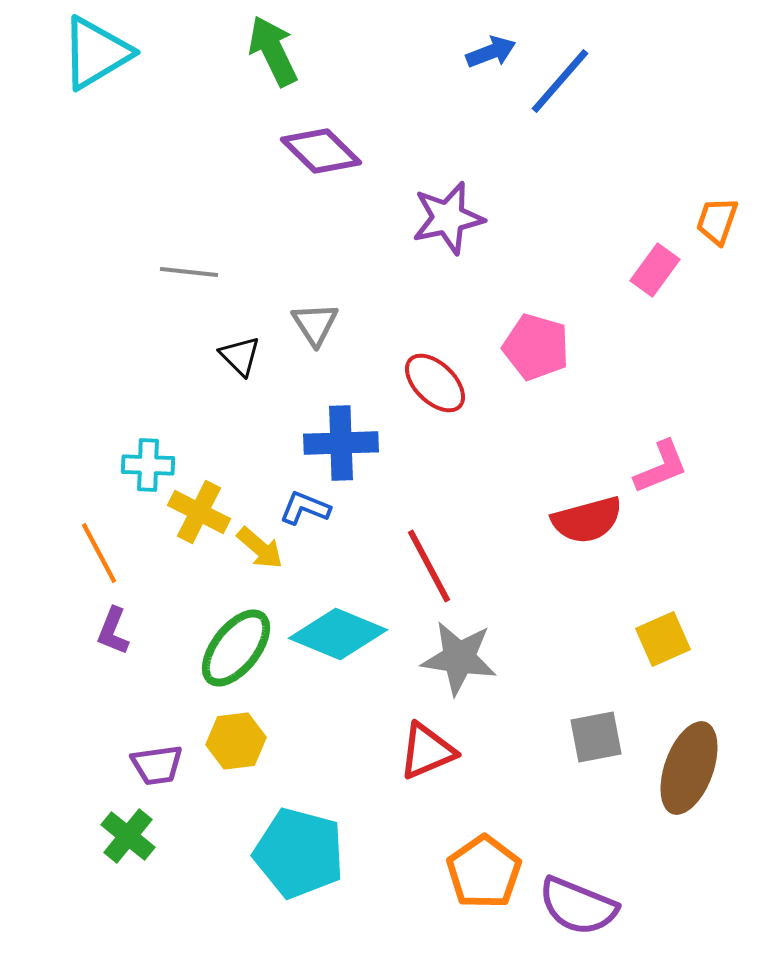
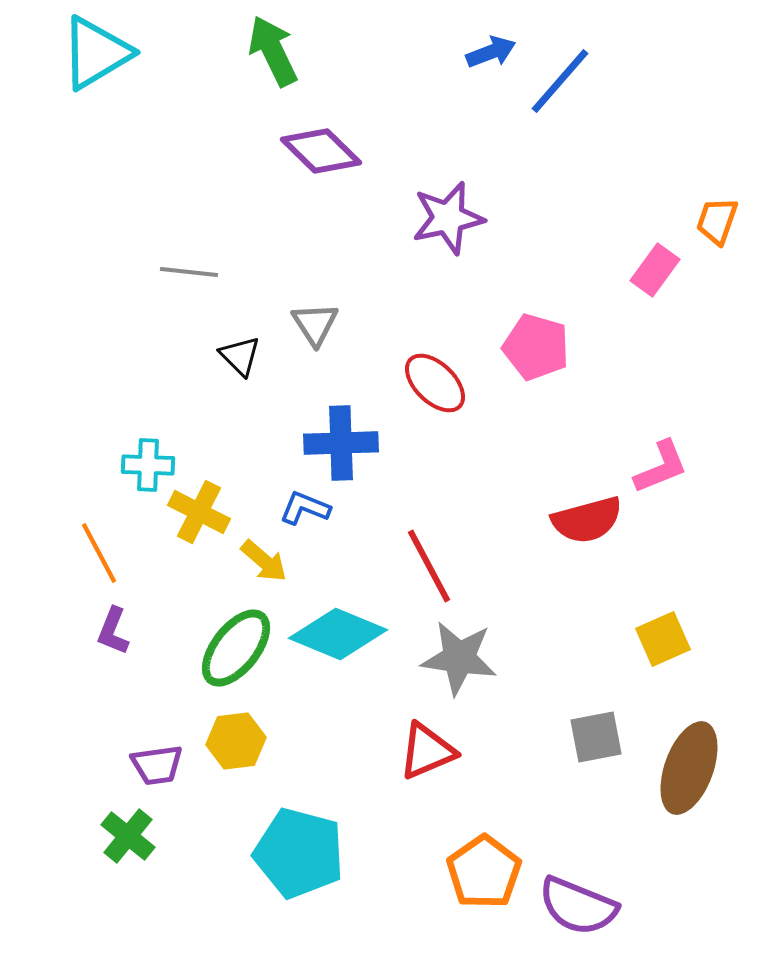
yellow arrow: moved 4 px right, 13 px down
